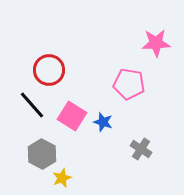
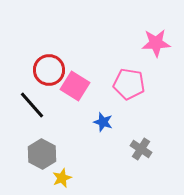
pink square: moved 3 px right, 30 px up
